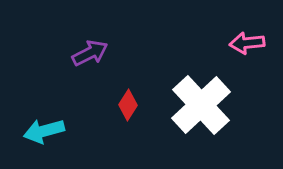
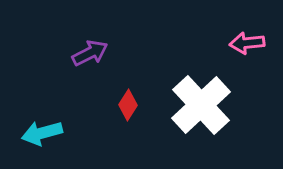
cyan arrow: moved 2 px left, 2 px down
